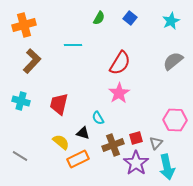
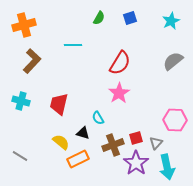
blue square: rotated 32 degrees clockwise
